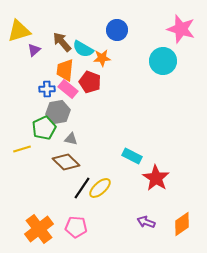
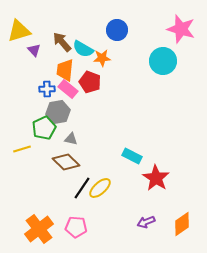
purple triangle: rotated 32 degrees counterclockwise
purple arrow: rotated 42 degrees counterclockwise
